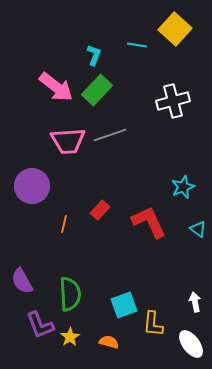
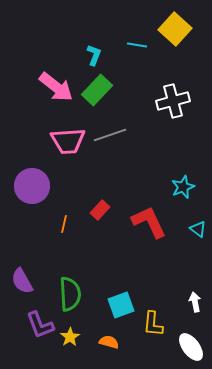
cyan square: moved 3 px left
white ellipse: moved 3 px down
